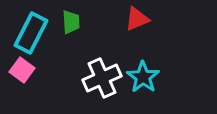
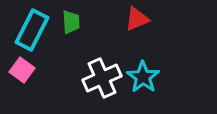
cyan rectangle: moved 1 px right, 3 px up
